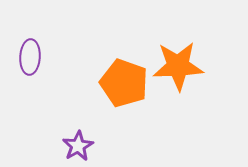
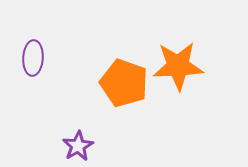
purple ellipse: moved 3 px right, 1 px down
